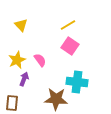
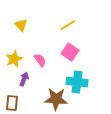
pink square: moved 6 px down
yellow star: moved 3 px left, 1 px up
